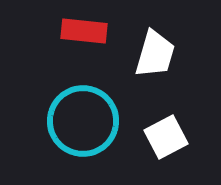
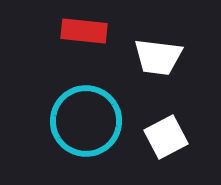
white trapezoid: moved 3 px right, 3 px down; rotated 81 degrees clockwise
cyan circle: moved 3 px right
